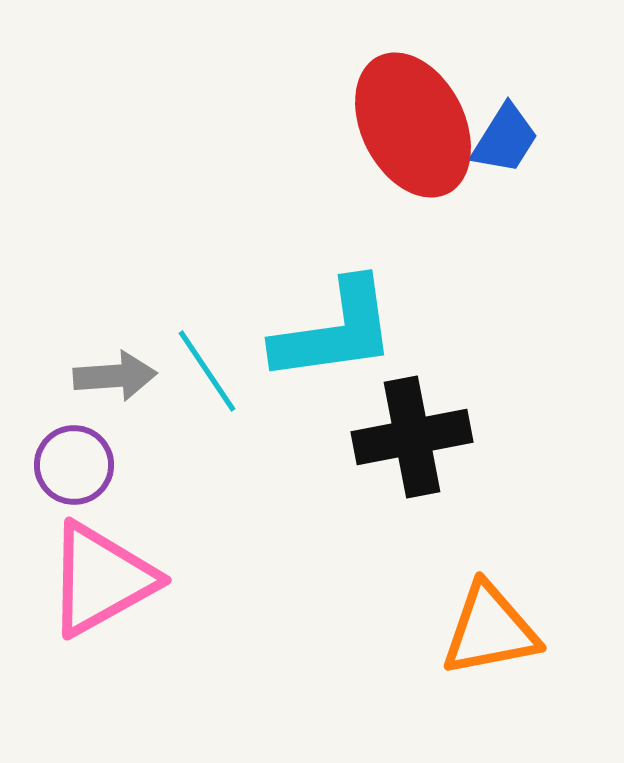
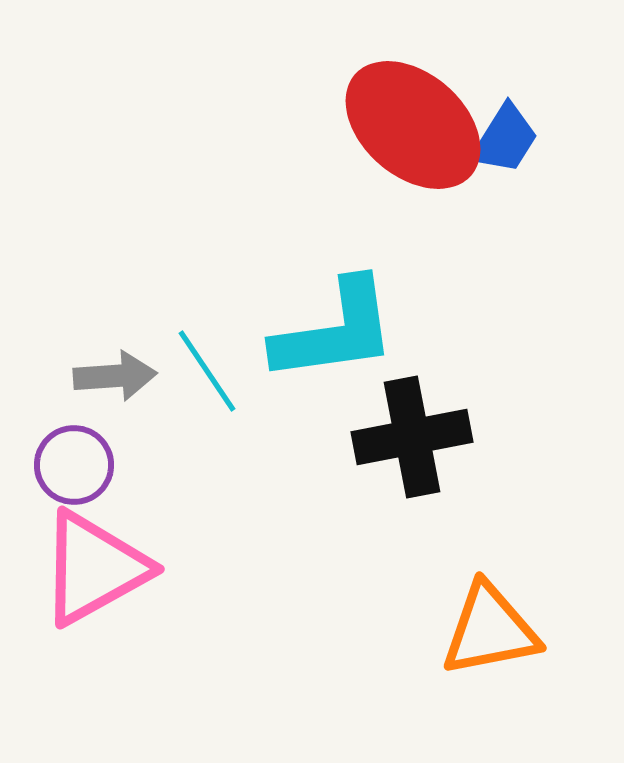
red ellipse: rotated 22 degrees counterclockwise
pink triangle: moved 7 px left, 11 px up
